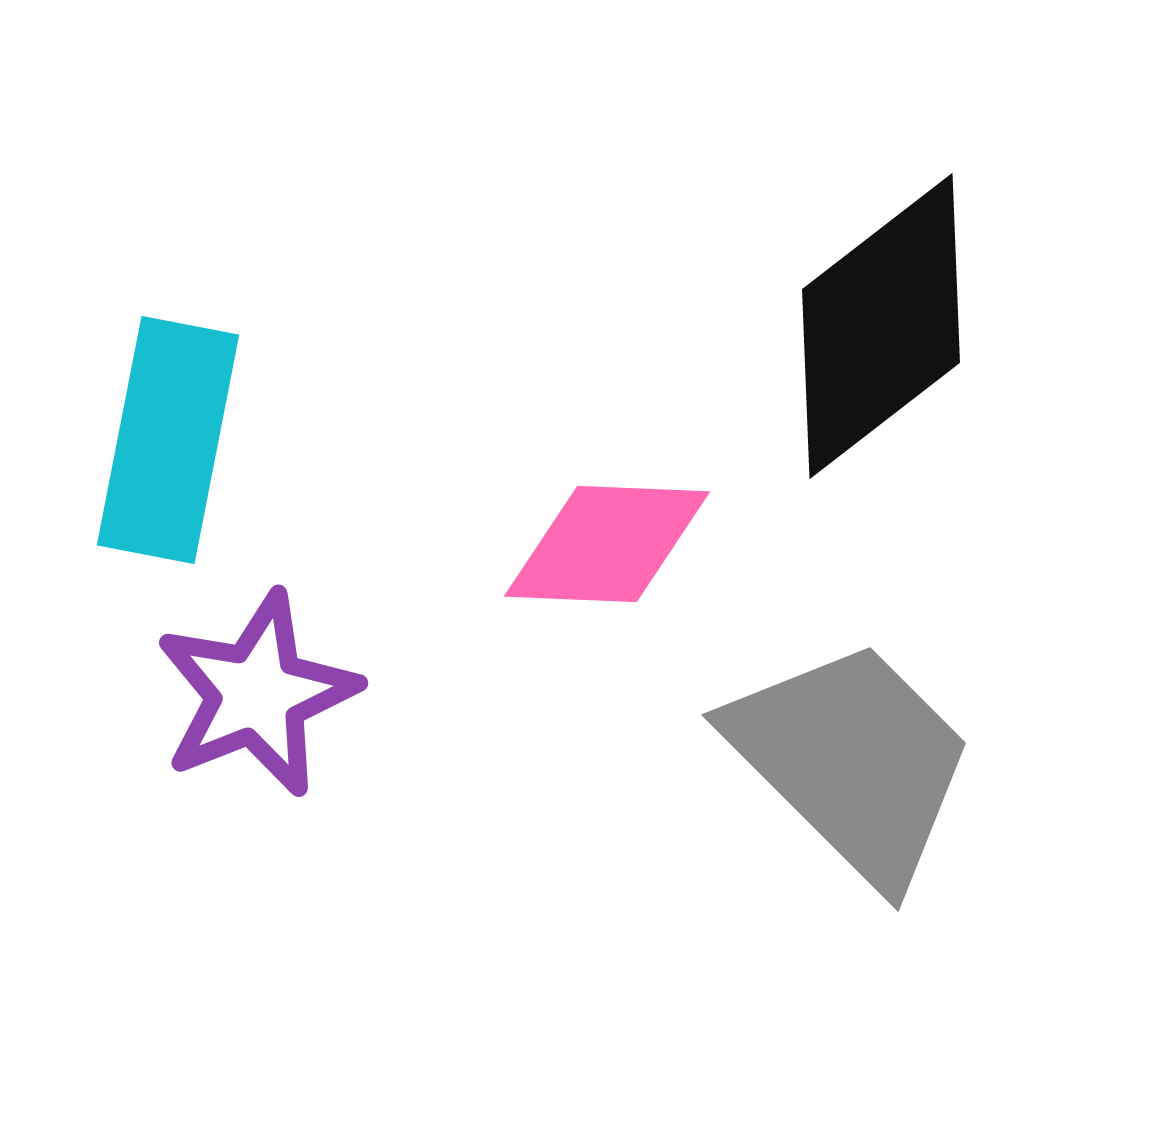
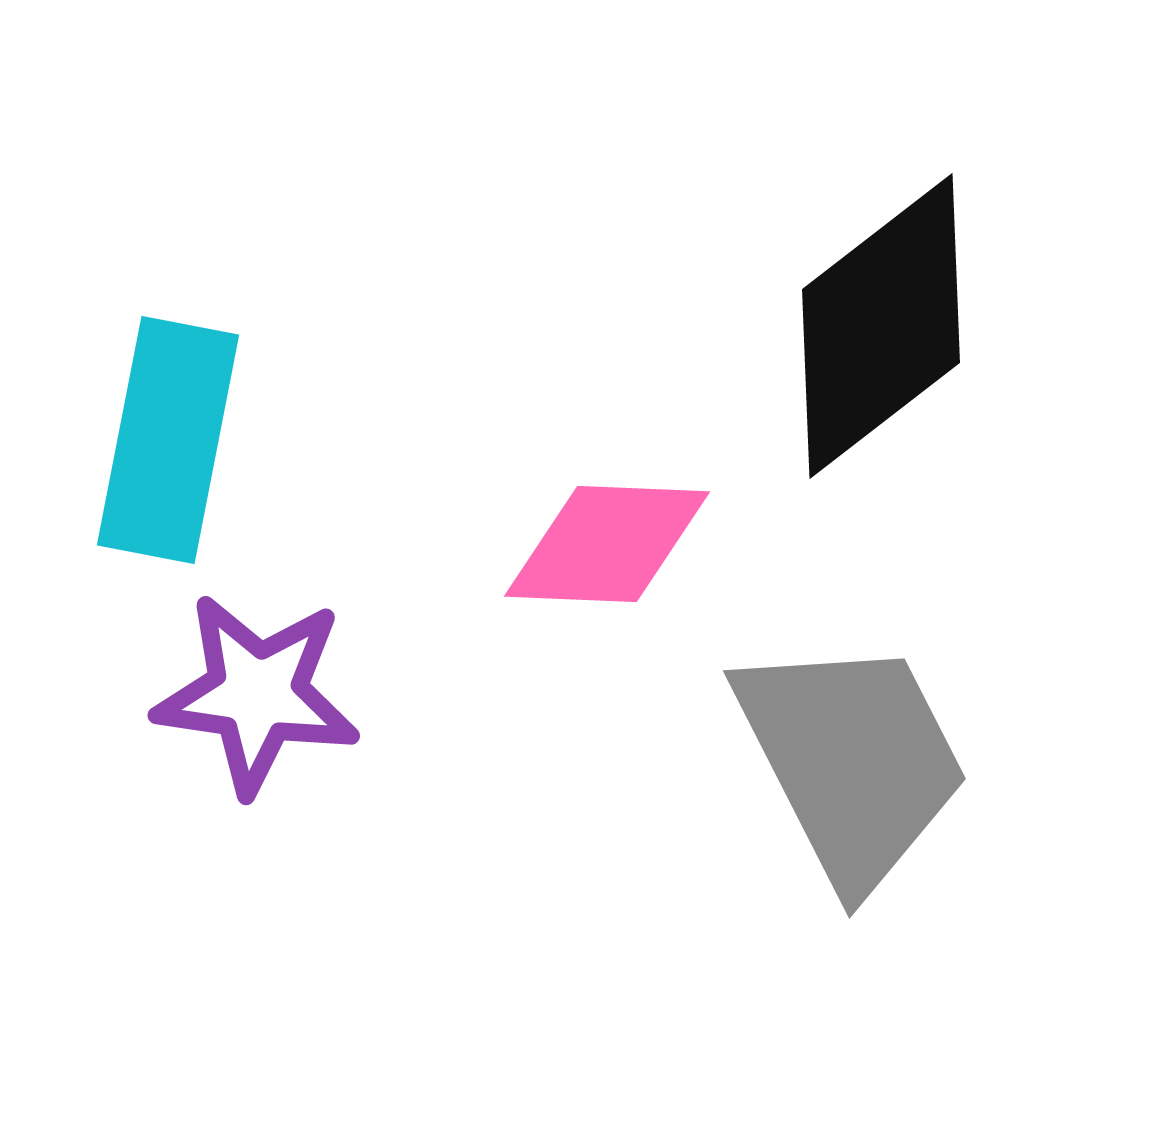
purple star: rotated 30 degrees clockwise
gray trapezoid: rotated 18 degrees clockwise
